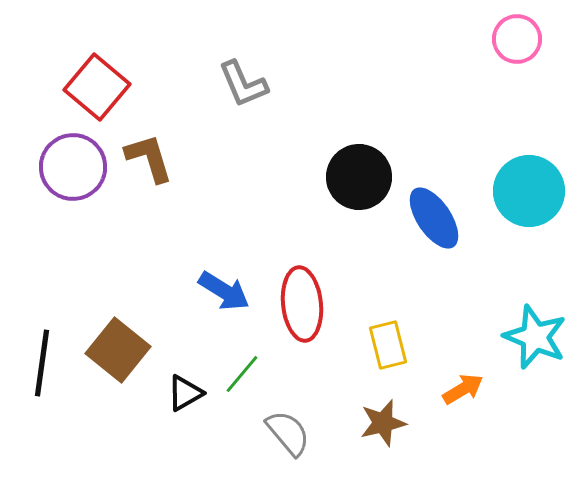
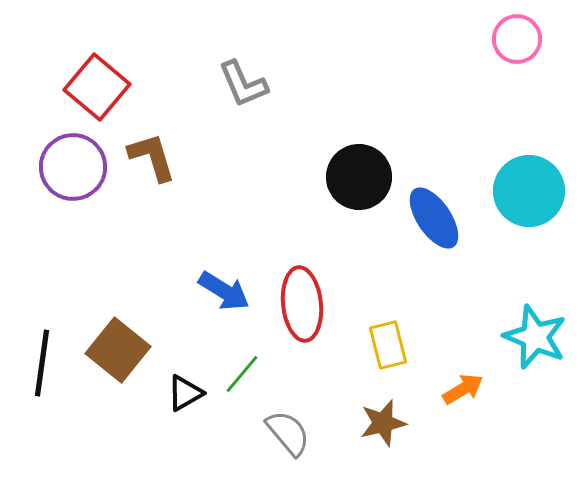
brown L-shape: moved 3 px right, 1 px up
